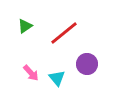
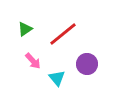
green triangle: moved 3 px down
red line: moved 1 px left, 1 px down
pink arrow: moved 2 px right, 12 px up
